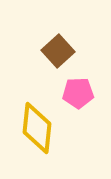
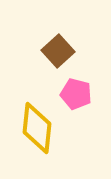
pink pentagon: moved 2 px left, 1 px down; rotated 16 degrees clockwise
